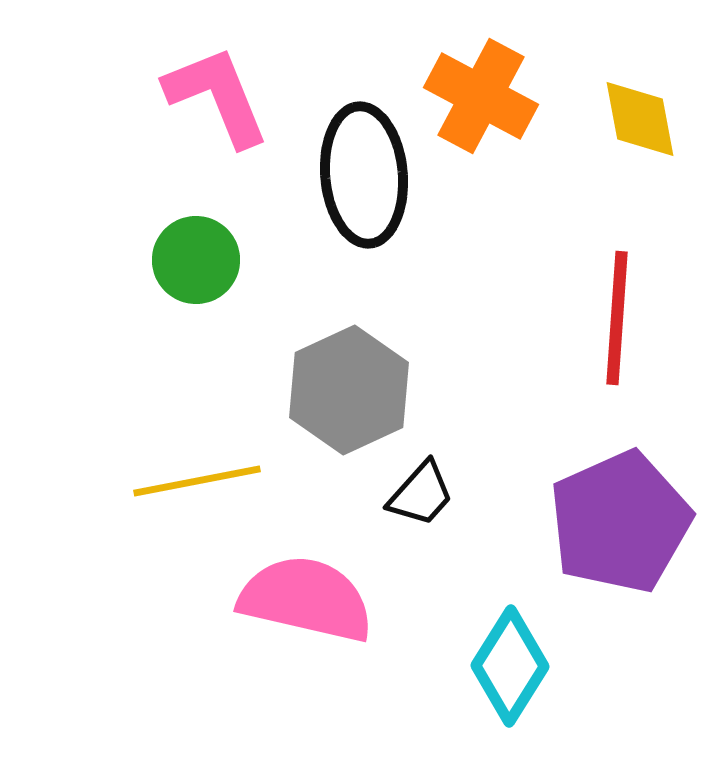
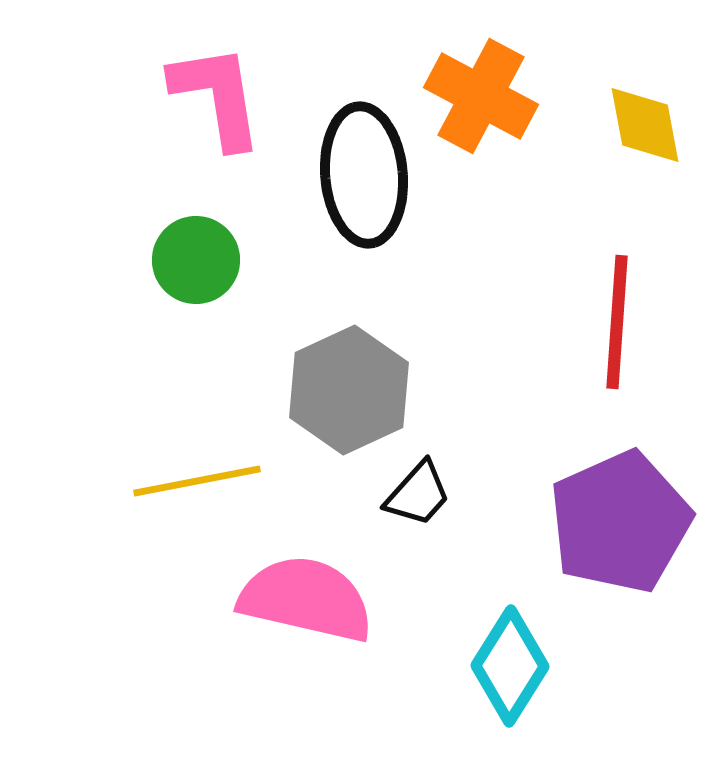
pink L-shape: rotated 13 degrees clockwise
yellow diamond: moved 5 px right, 6 px down
red line: moved 4 px down
black trapezoid: moved 3 px left
